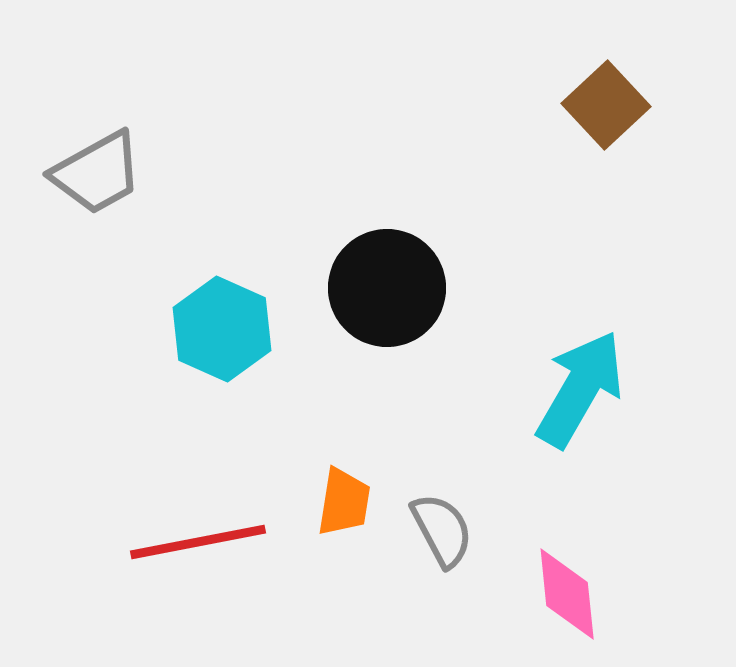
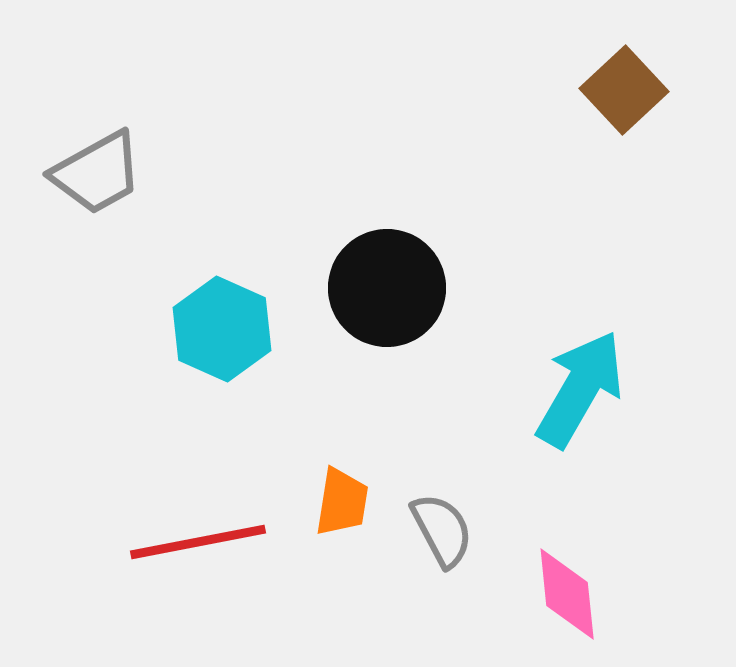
brown square: moved 18 px right, 15 px up
orange trapezoid: moved 2 px left
